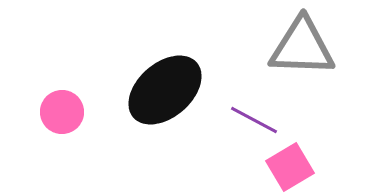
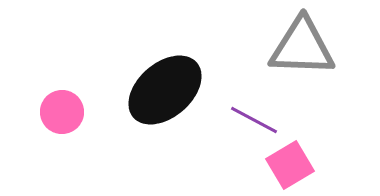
pink square: moved 2 px up
